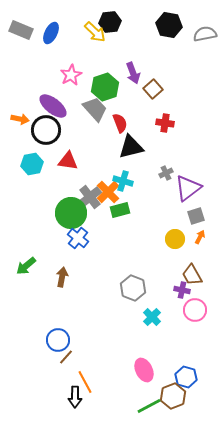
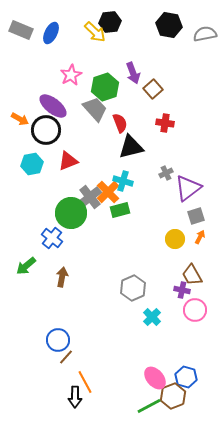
orange arrow at (20, 119): rotated 18 degrees clockwise
red triangle at (68, 161): rotated 30 degrees counterclockwise
blue cross at (78, 238): moved 26 px left
gray hexagon at (133, 288): rotated 15 degrees clockwise
pink ellipse at (144, 370): moved 11 px right, 8 px down; rotated 15 degrees counterclockwise
